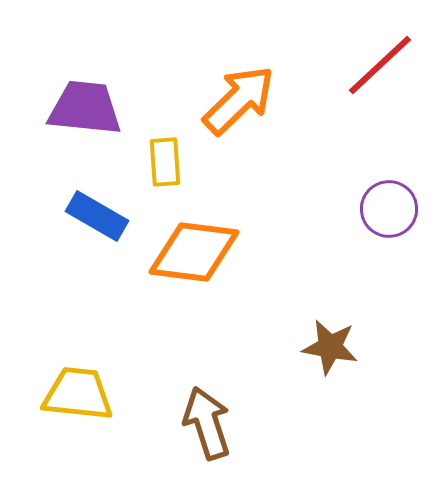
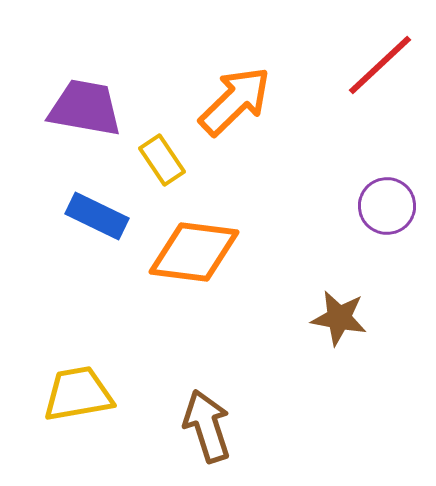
orange arrow: moved 4 px left, 1 px down
purple trapezoid: rotated 4 degrees clockwise
yellow rectangle: moved 3 px left, 2 px up; rotated 30 degrees counterclockwise
purple circle: moved 2 px left, 3 px up
blue rectangle: rotated 4 degrees counterclockwise
brown star: moved 9 px right, 29 px up
yellow trapezoid: rotated 16 degrees counterclockwise
brown arrow: moved 3 px down
